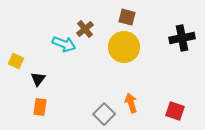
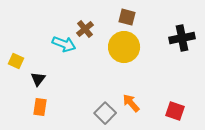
orange arrow: rotated 24 degrees counterclockwise
gray square: moved 1 px right, 1 px up
